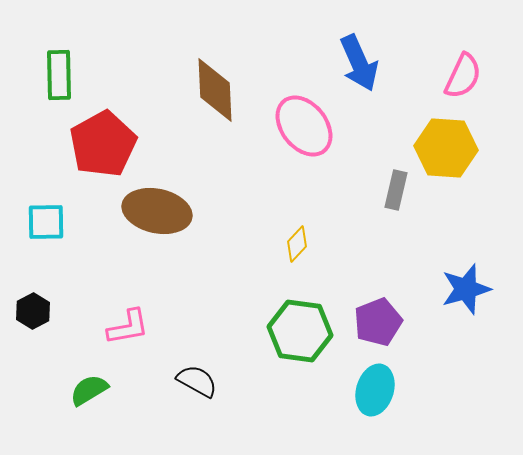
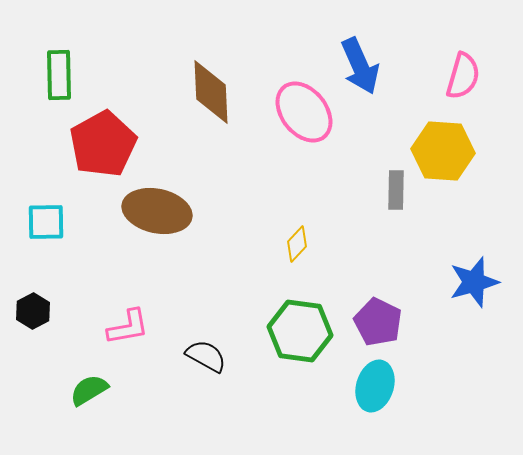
blue arrow: moved 1 px right, 3 px down
pink semicircle: rotated 9 degrees counterclockwise
brown diamond: moved 4 px left, 2 px down
pink ellipse: moved 14 px up
yellow hexagon: moved 3 px left, 3 px down
gray rectangle: rotated 12 degrees counterclockwise
blue star: moved 8 px right, 7 px up
purple pentagon: rotated 24 degrees counterclockwise
black semicircle: moved 9 px right, 25 px up
cyan ellipse: moved 4 px up
